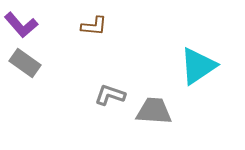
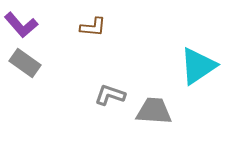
brown L-shape: moved 1 px left, 1 px down
